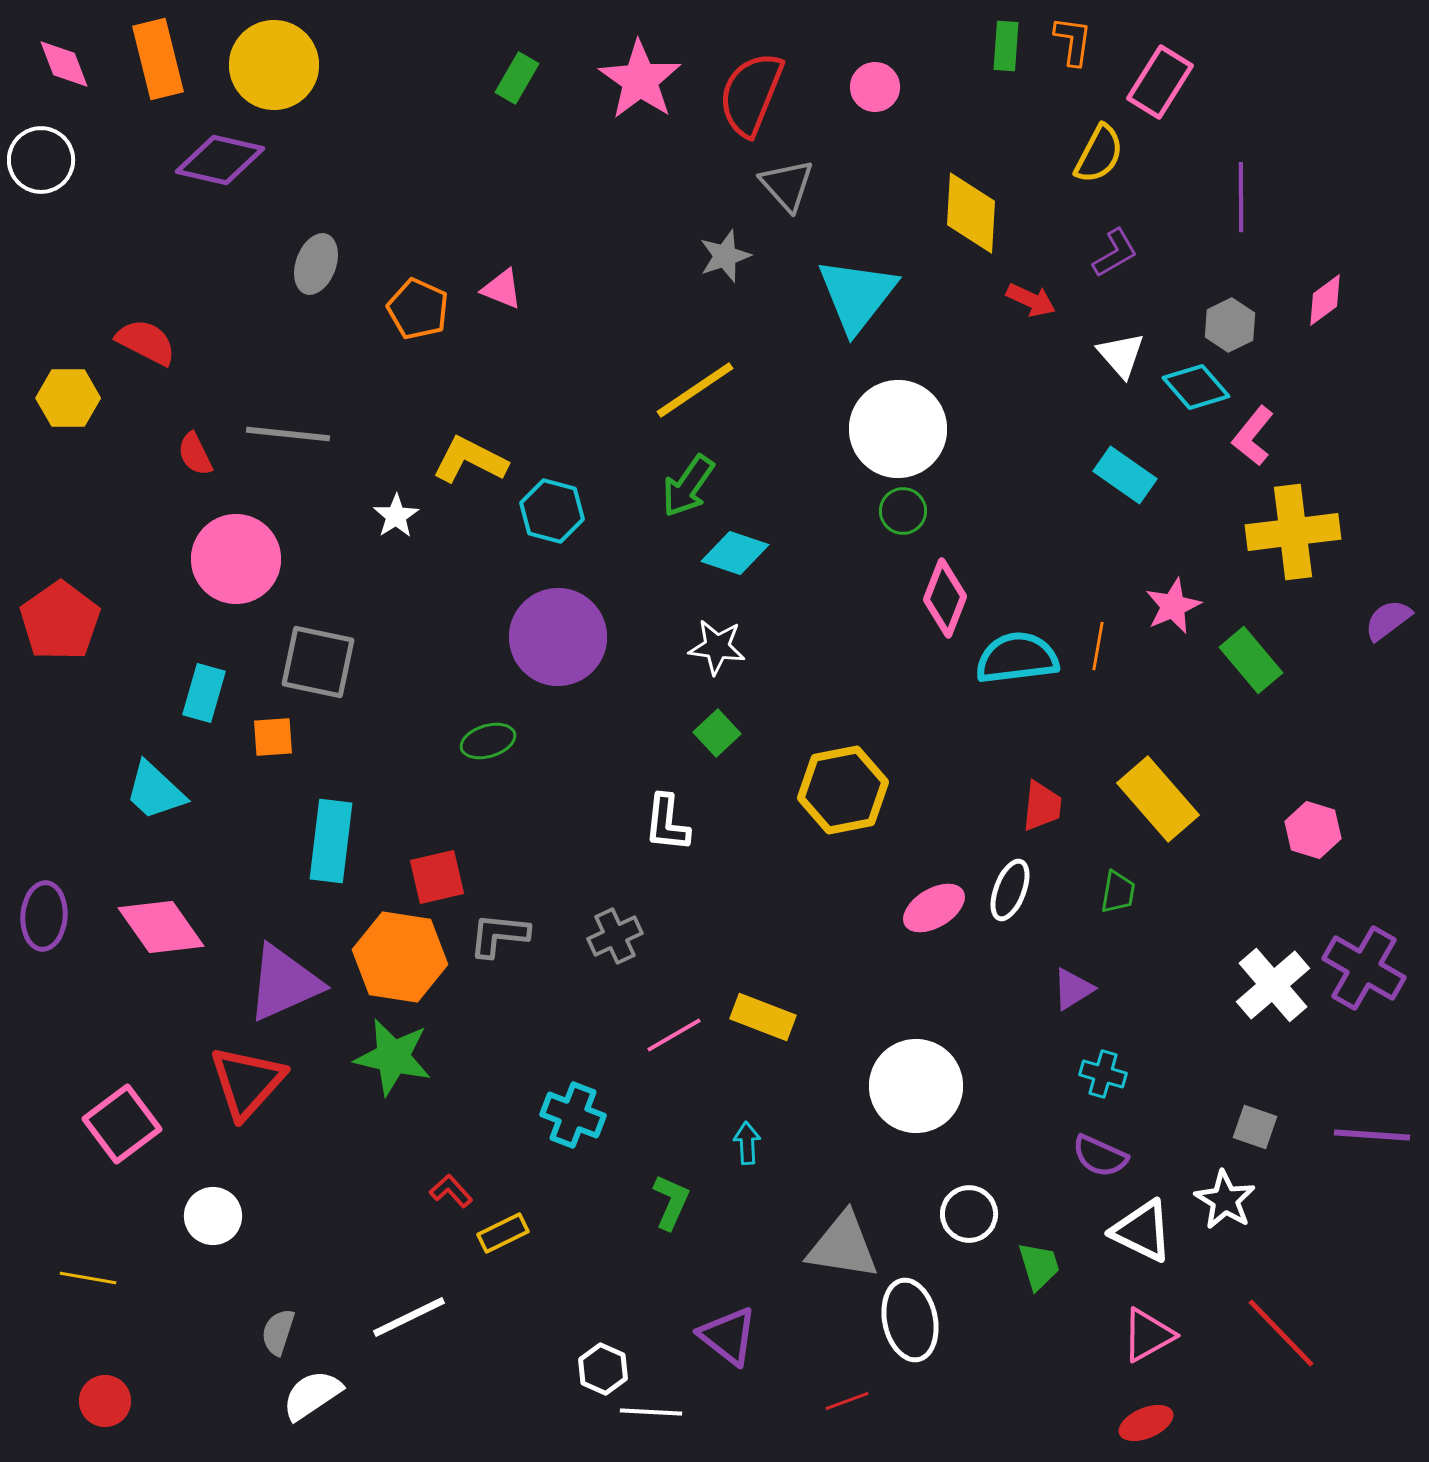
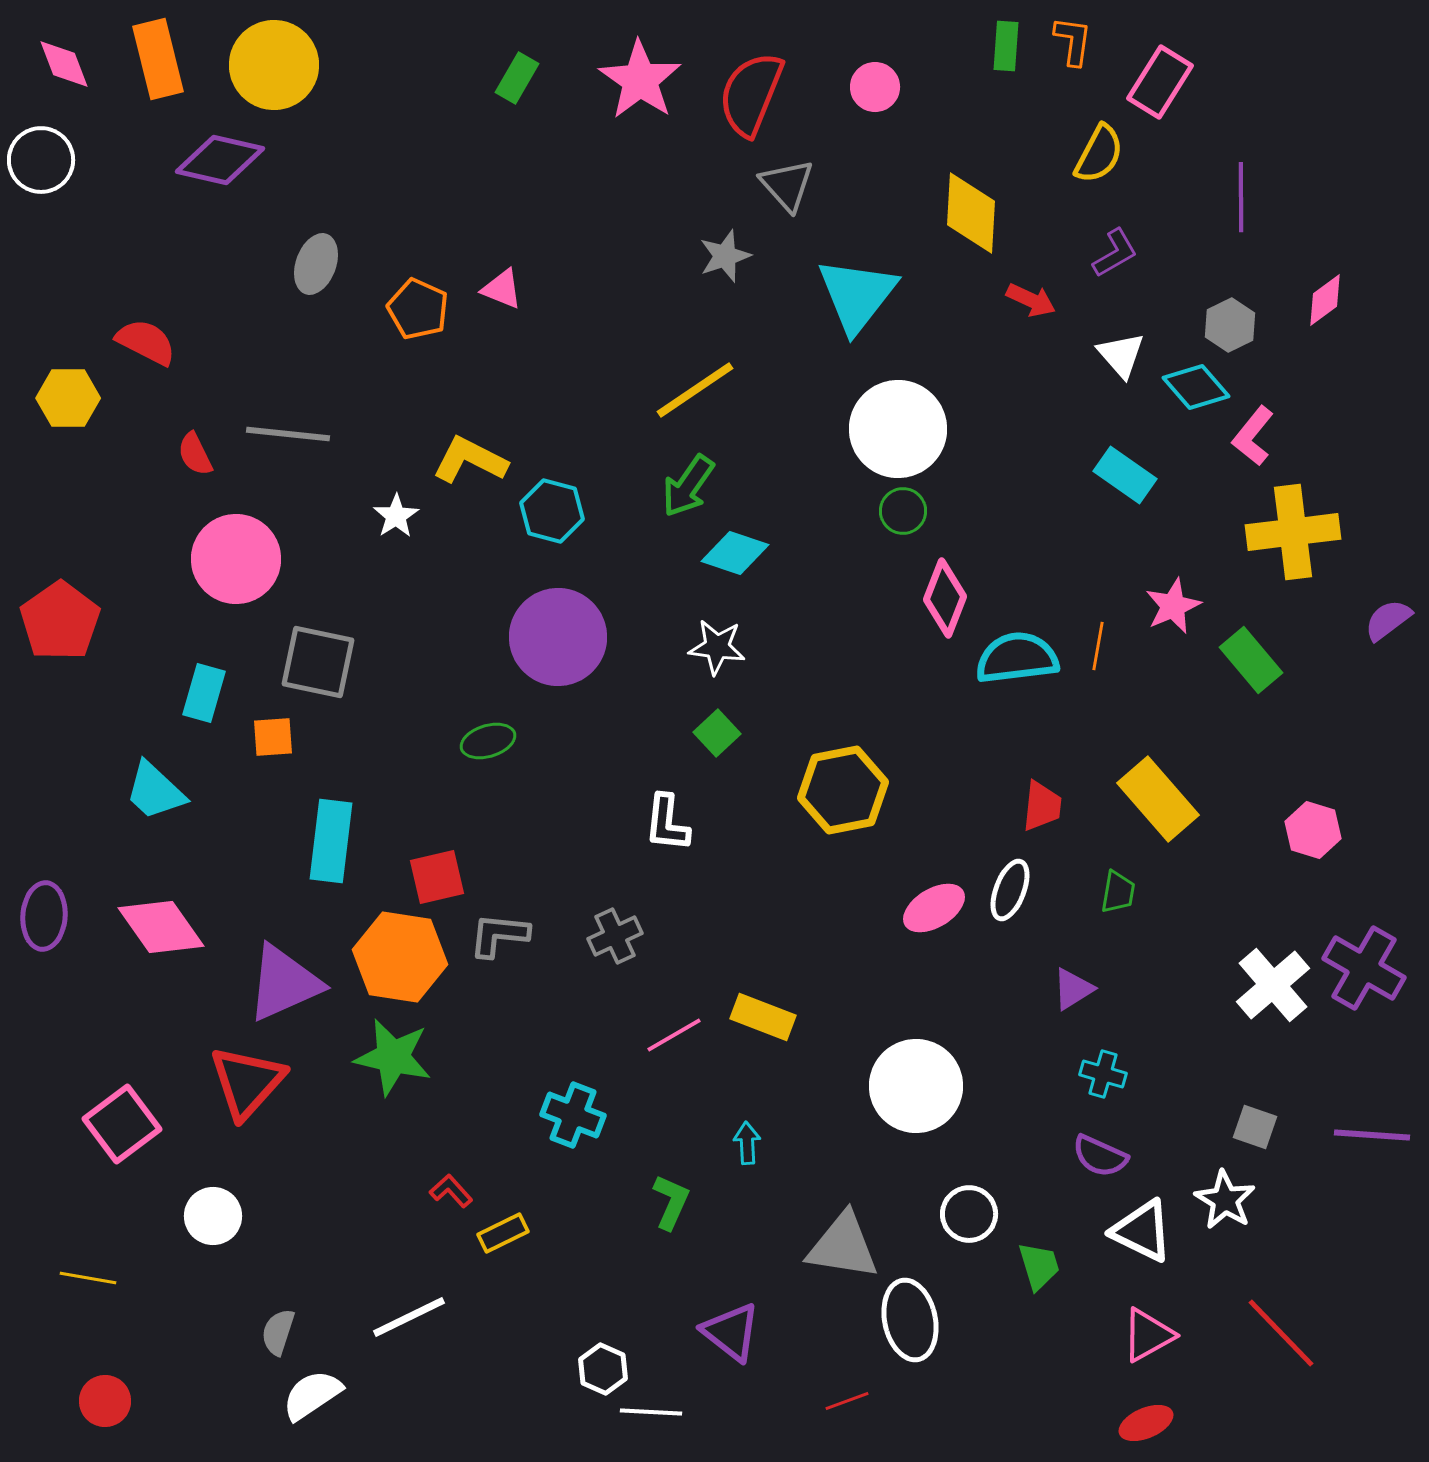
purple triangle at (728, 1336): moved 3 px right, 4 px up
